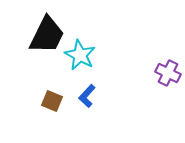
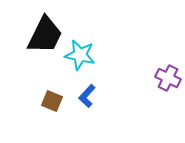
black trapezoid: moved 2 px left
cyan star: rotated 16 degrees counterclockwise
purple cross: moved 5 px down
